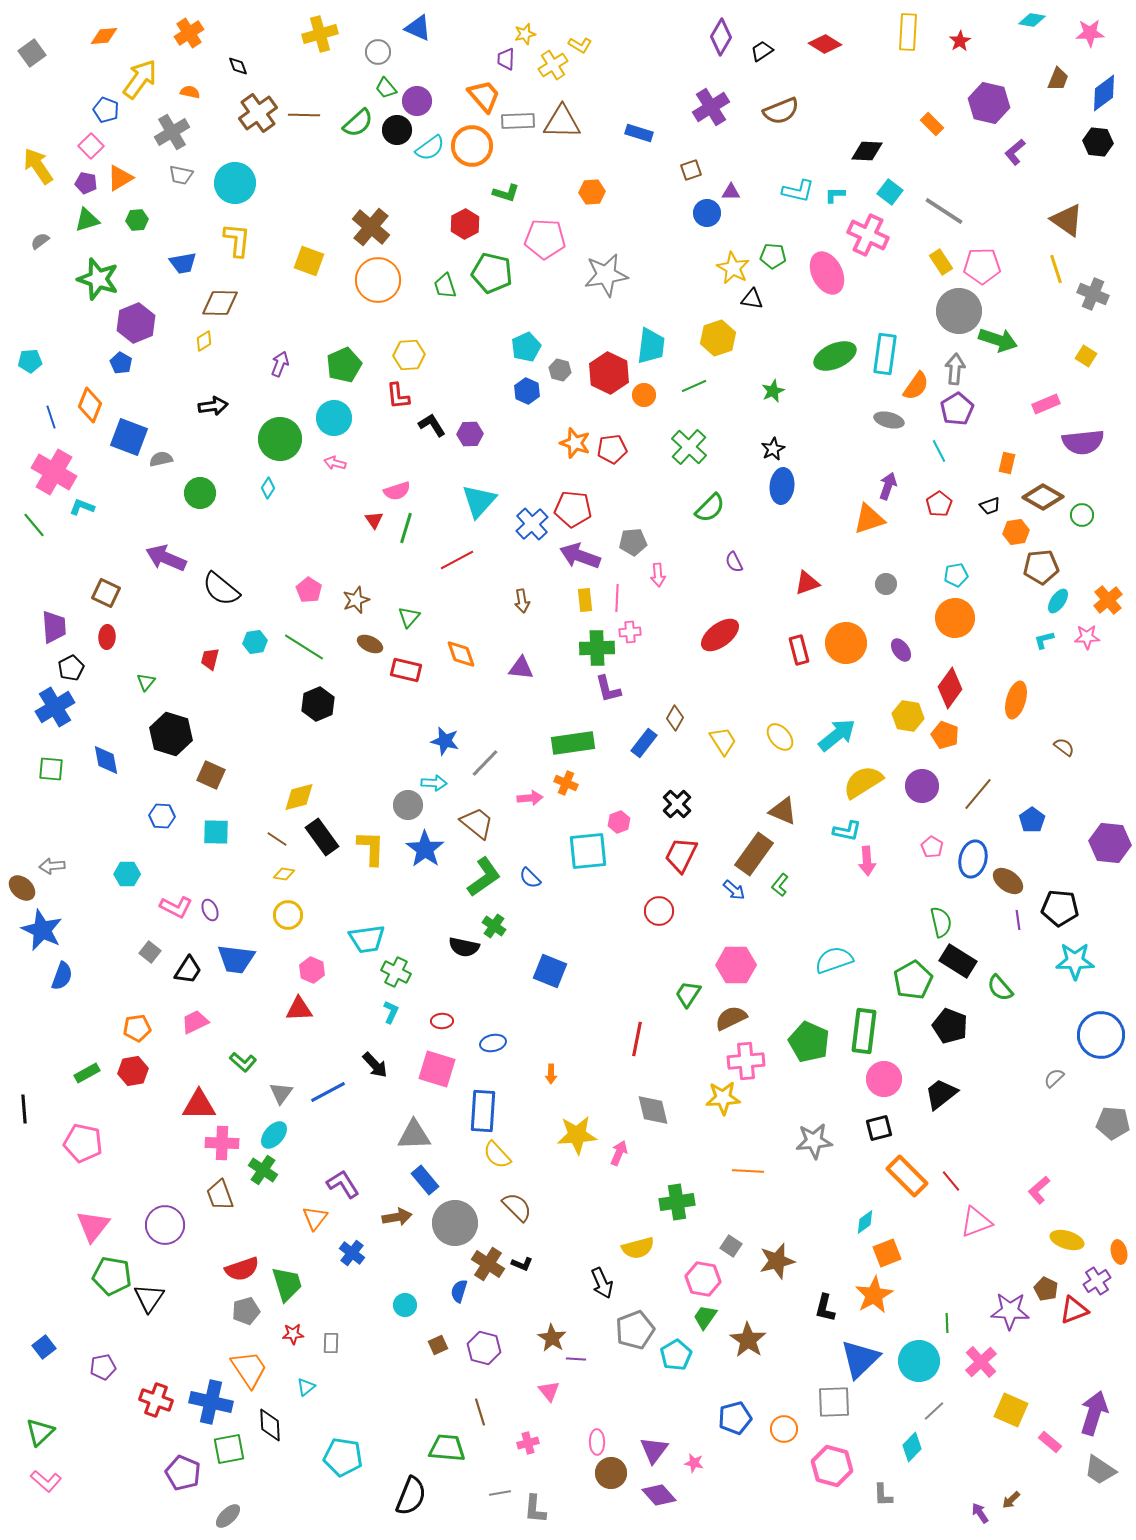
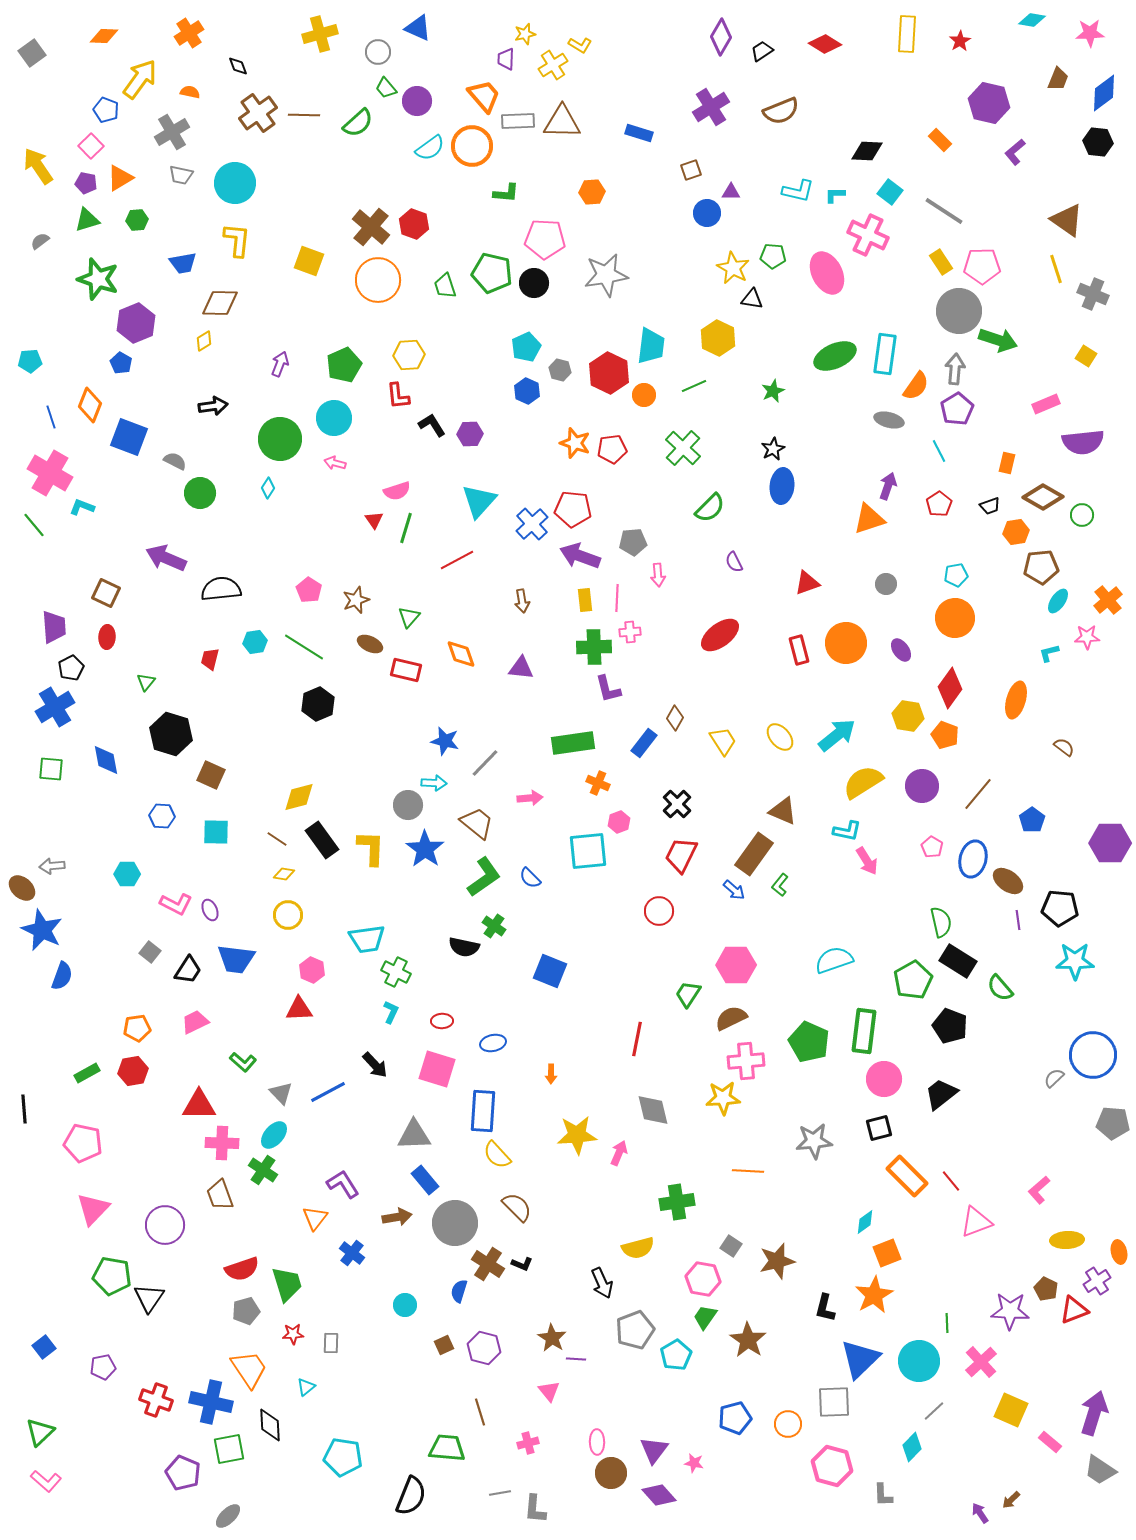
yellow rectangle at (908, 32): moved 1 px left, 2 px down
orange diamond at (104, 36): rotated 8 degrees clockwise
orange rectangle at (932, 124): moved 8 px right, 16 px down
black circle at (397, 130): moved 137 px right, 153 px down
green L-shape at (506, 193): rotated 12 degrees counterclockwise
red hexagon at (465, 224): moved 51 px left; rotated 12 degrees counterclockwise
yellow hexagon at (718, 338): rotated 16 degrees counterclockwise
green cross at (689, 447): moved 6 px left, 1 px down
gray semicircle at (161, 459): moved 14 px right, 2 px down; rotated 40 degrees clockwise
pink cross at (54, 472): moved 4 px left, 1 px down
black semicircle at (221, 589): rotated 135 degrees clockwise
cyan L-shape at (1044, 640): moved 5 px right, 13 px down
green cross at (597, 648): moved 3 px left, 1 px up
orange cross at (566, 783): moved 32 px right
black rectangle at (322, 837): moved 3 px down
purple hexagon at (1110, 843): rotated 6 degrees counterclockwise
pink arrow at (867, 861): rotated 28 degrees counterclockwise
pink L-shape at (176, 907): moved 3 px up
blue circle at (1101, 1035): moved 8 px left, 20 px down
gray triangle at (281, 1093): rotated 20 degrees counterclockwise
pink triangle at (93, 1226): moved 17 px up; rotated 6 degrees clockwise
yellow ellipse at (1067, 1240): rotated 20 degrees counterclockwise
brown square at (438, 1345): moved 6 px right
orange circle at (784, 1429): moved 4 px right, 5 px up
